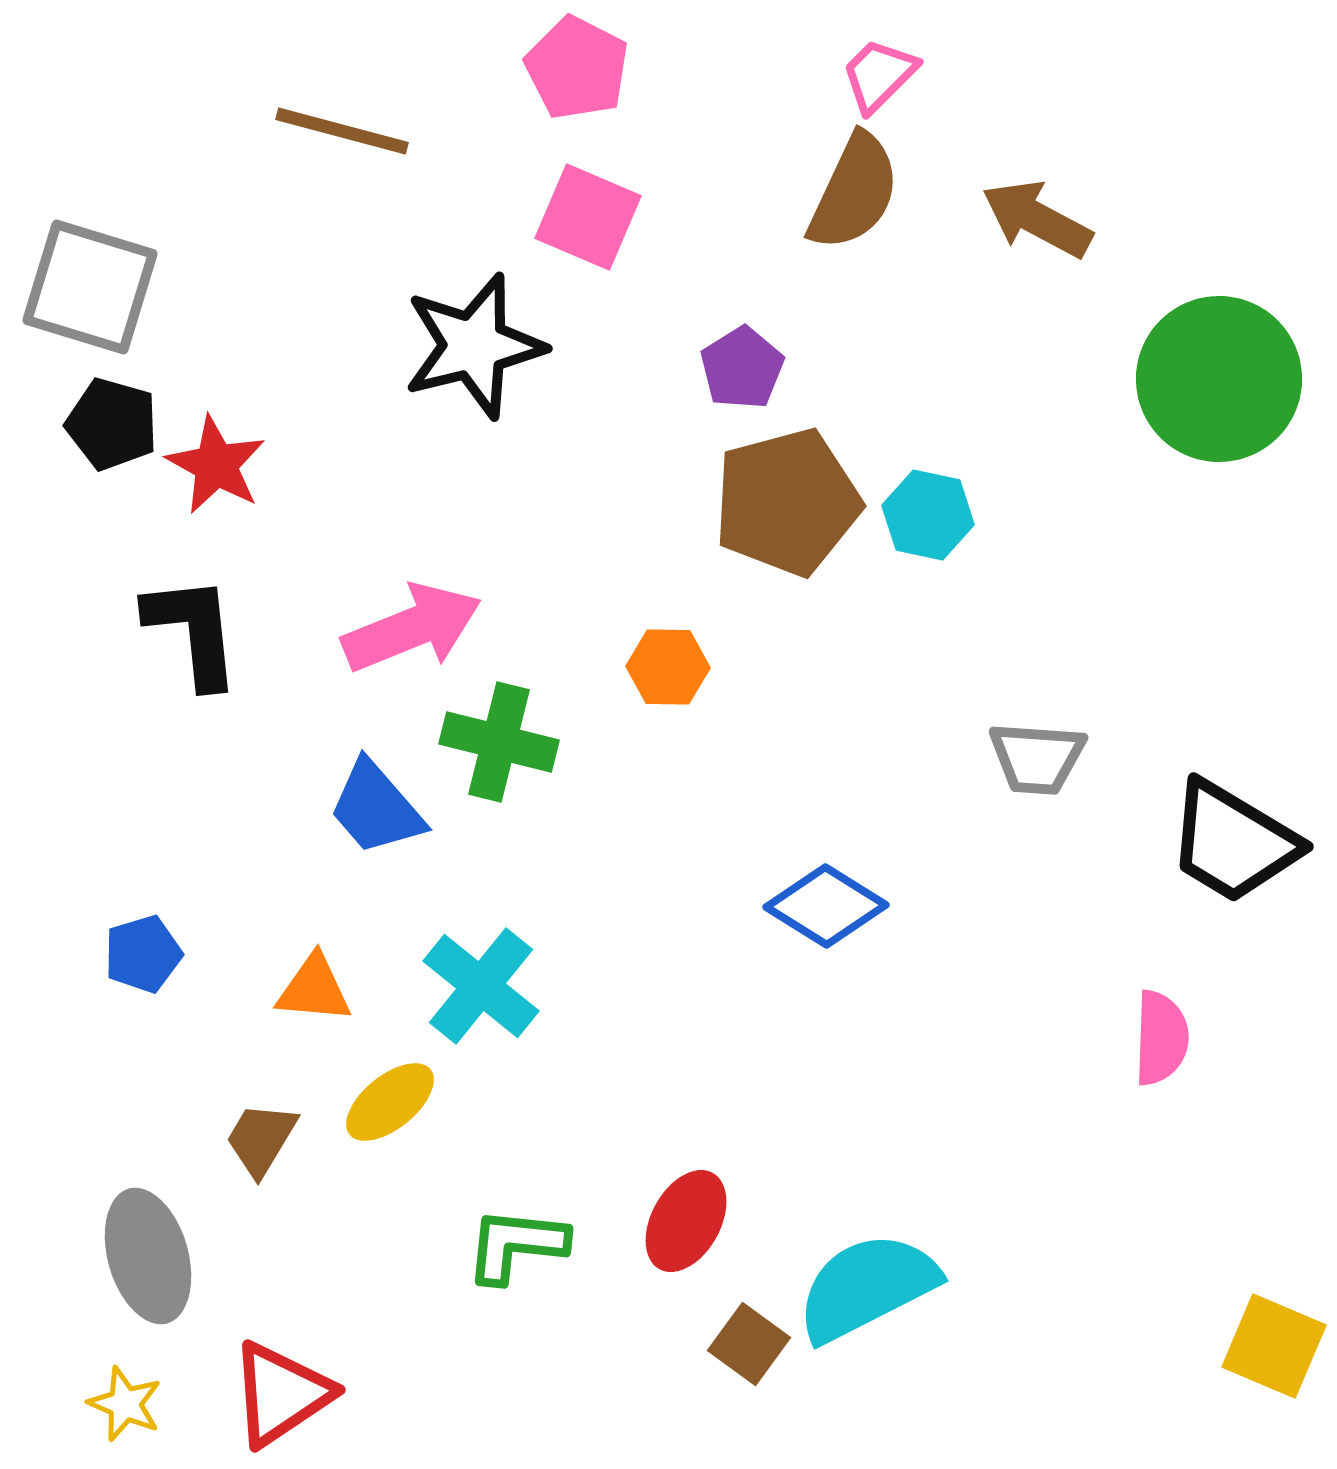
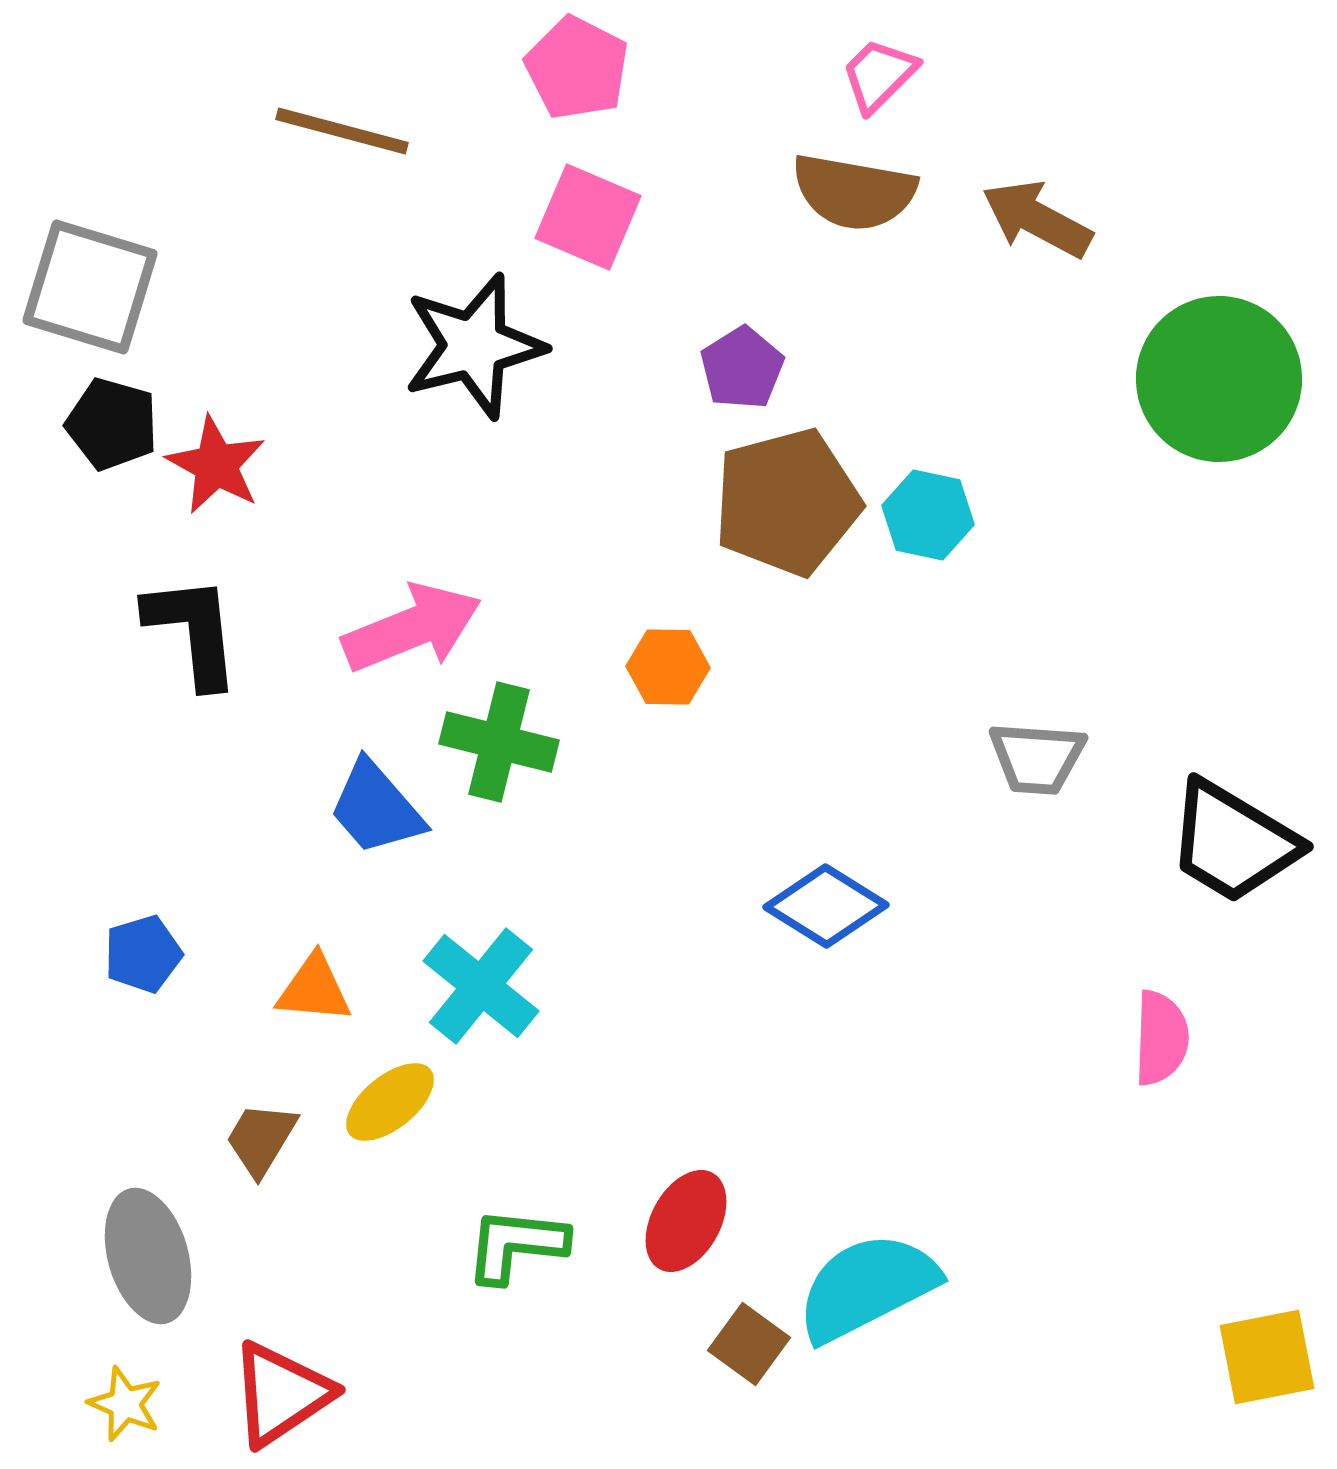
brown semicircle: rotated 75 degrees clockwise
yellow square: moved 7 px left, 11 px down; rotated 34 degrees counterclockwise
